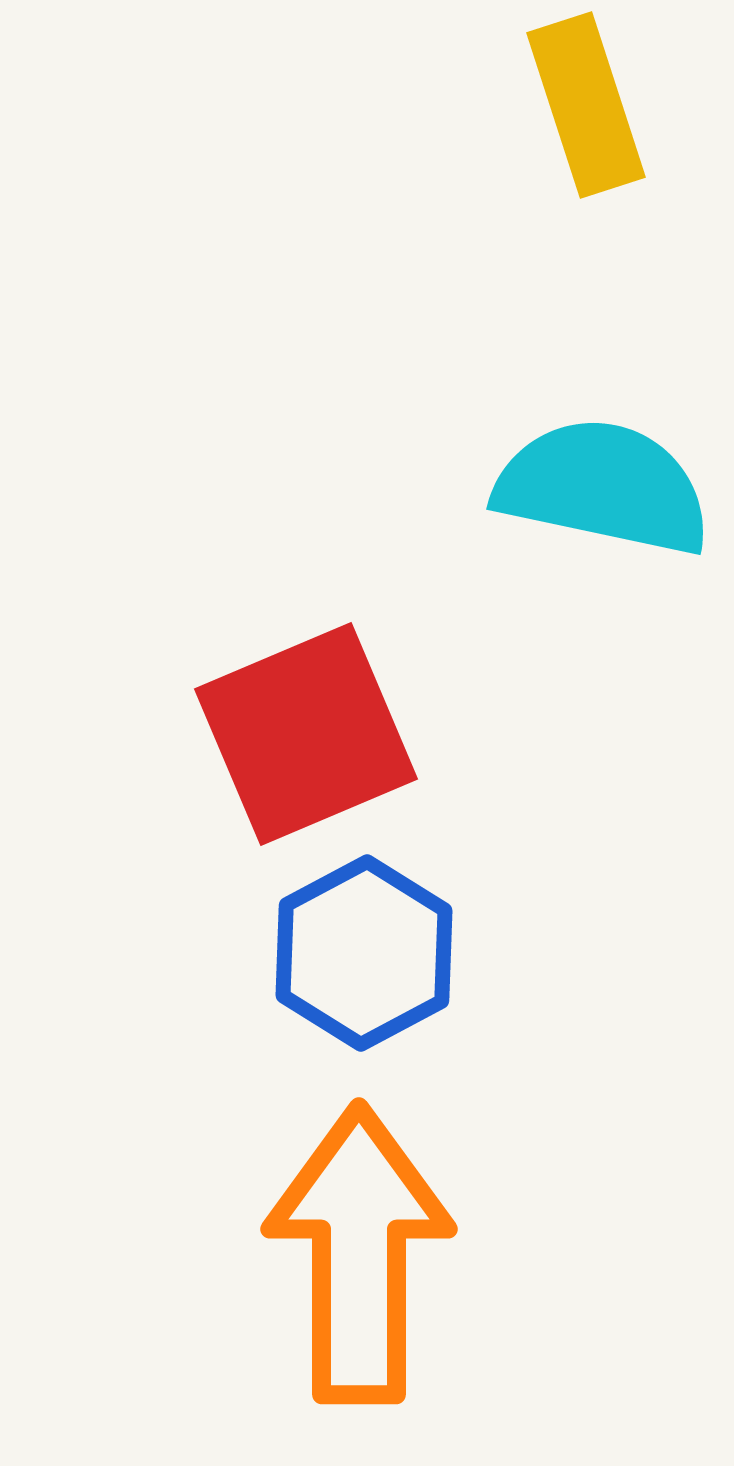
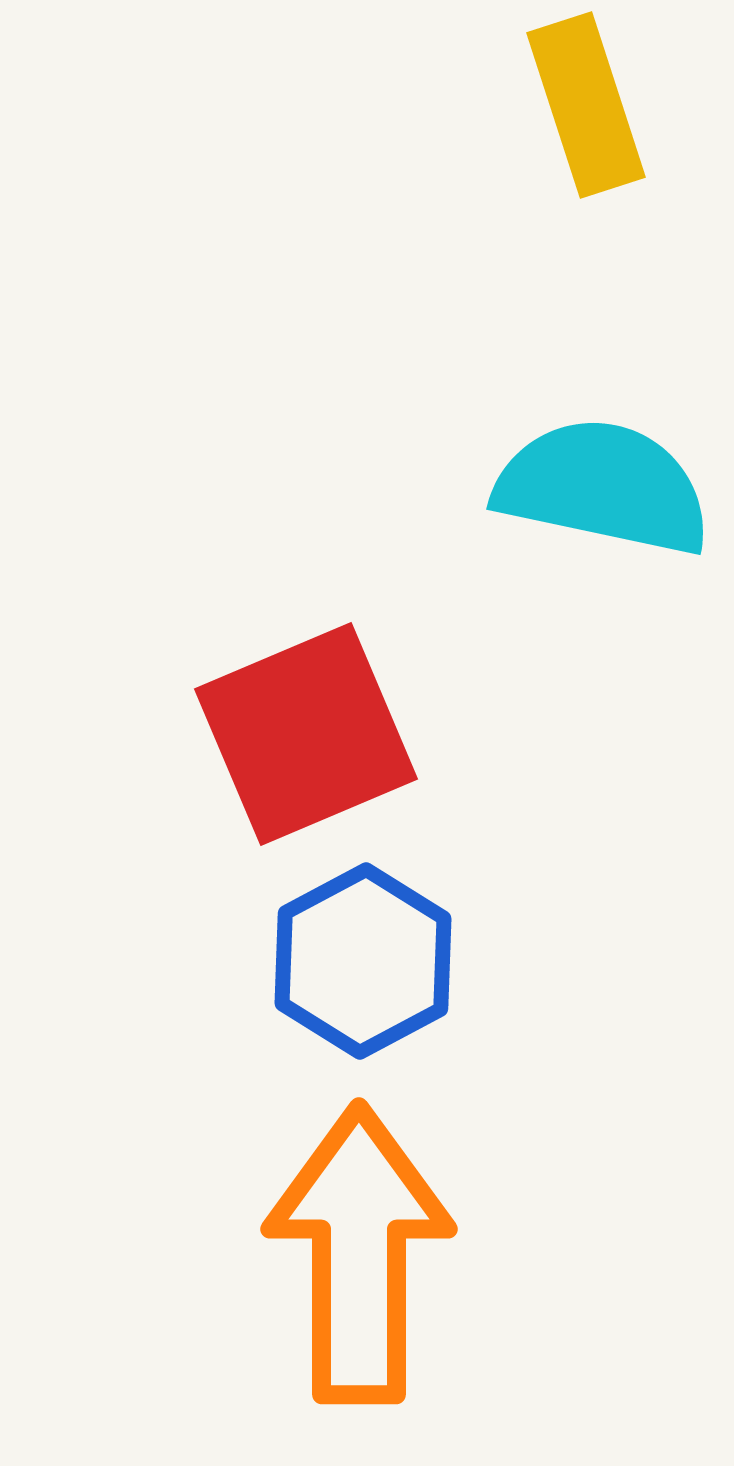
blue hexagon: moved 1 px left, 8 px down
